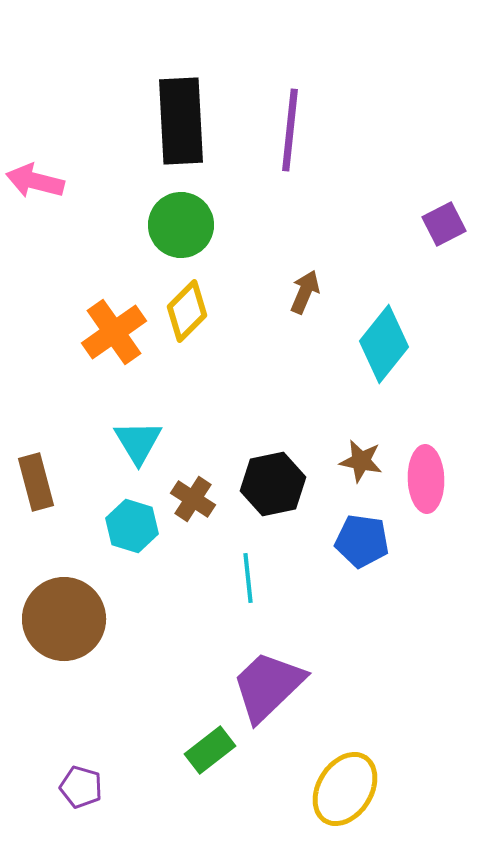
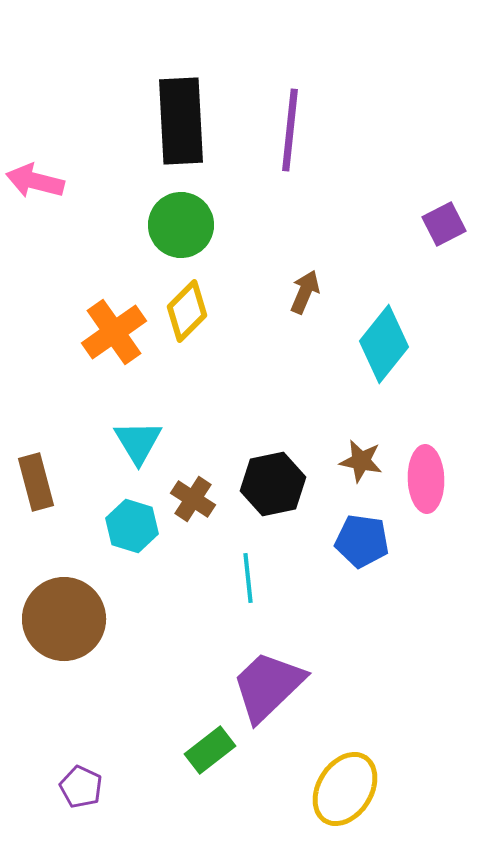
purple pentagon: rotated 9 degrees clockwise
